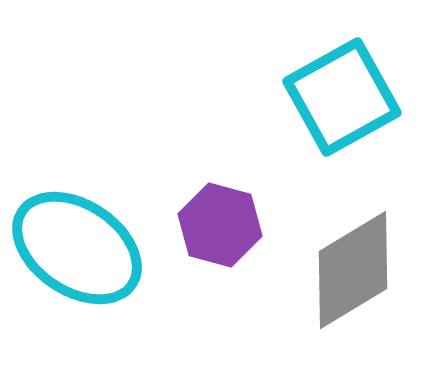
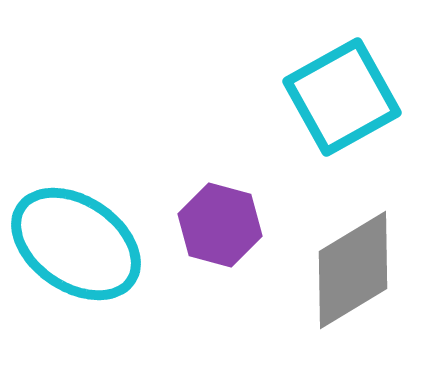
cyan ellipse: moved 1 px left, 4 px up
